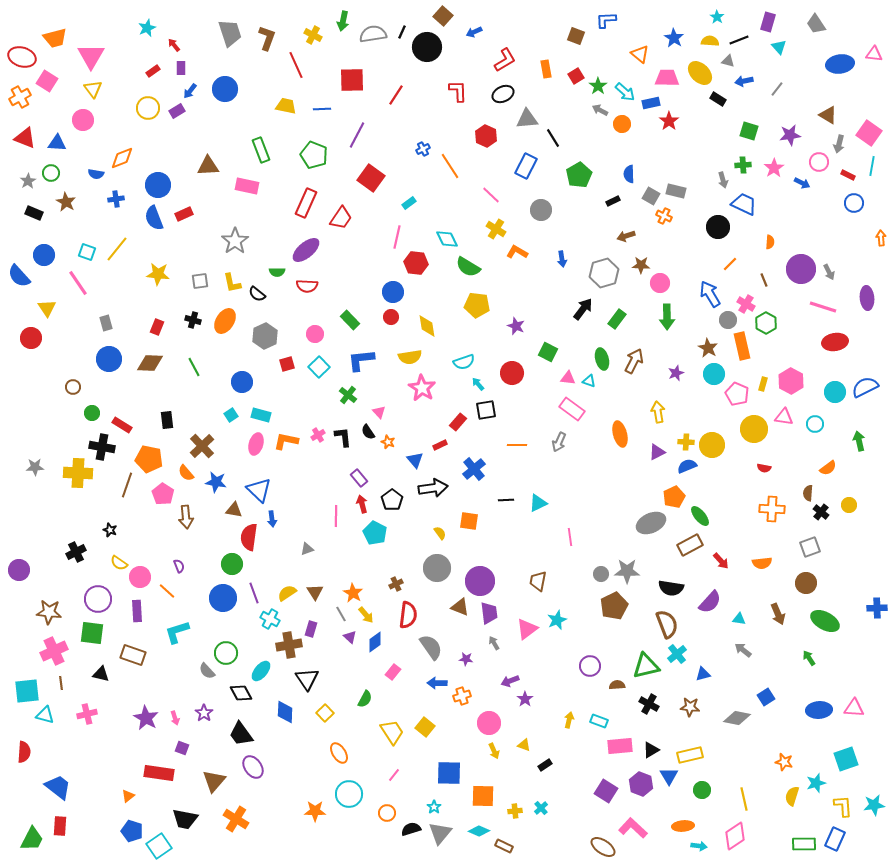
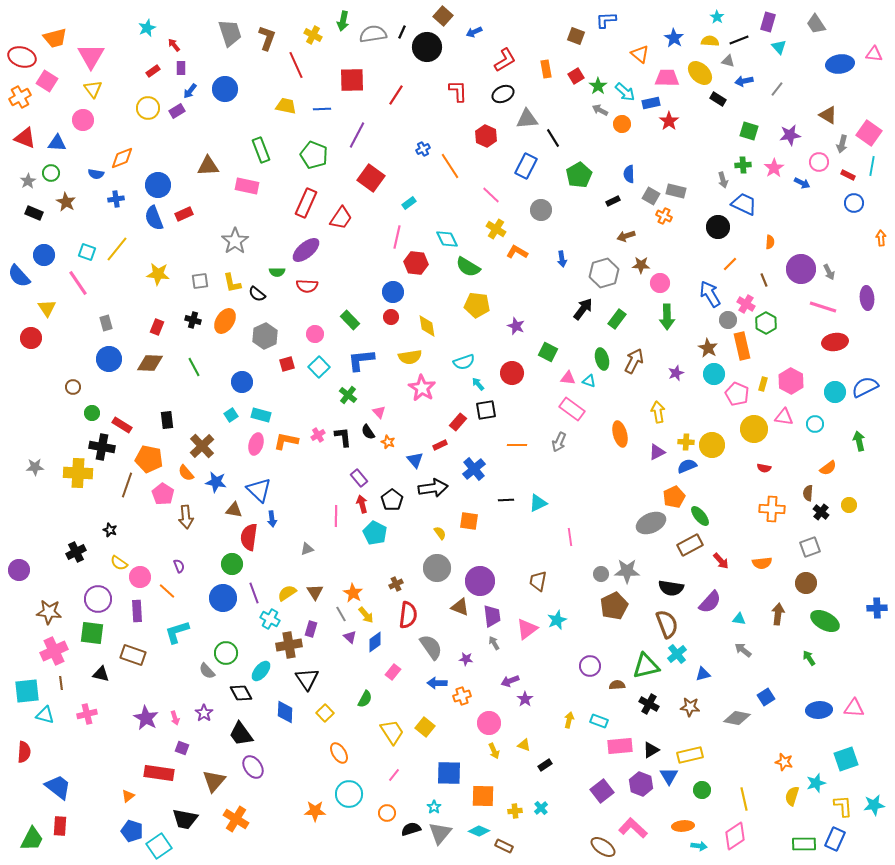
gray arrow at (839, 144): moved 3 px right
purple trapezoid at (489, 613): moved 3 px right, 3 px down
brown arrow at (778, 614): rotated 150 degrees counterclockwise
purple square at (606, 791): moved 4 px left; rotated 20 degrees clockwise
